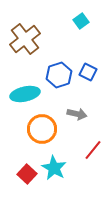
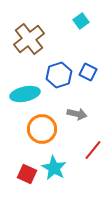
brown cross: moved 4 px right
red square: rotated 18 degrees counterclockwise
